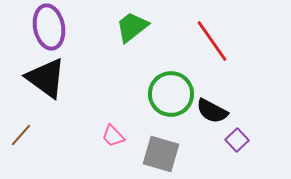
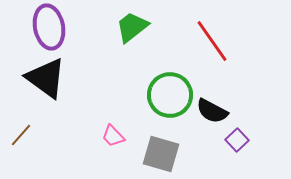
green circle: moved 1 px left, 1 px down
